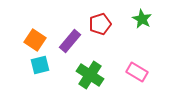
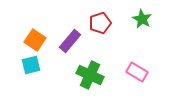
red pentagon: moved 1 px up
cyan square: moved 9 px left
green cross: rotated 8 degrees counterclockwise
